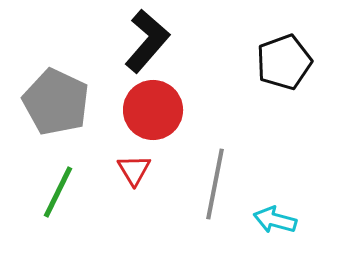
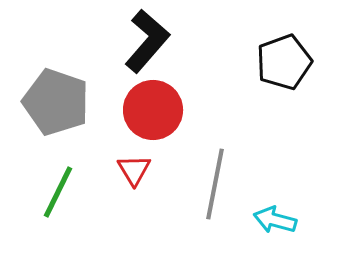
gray pentagon: rotated 6 degrees counterclockwise
